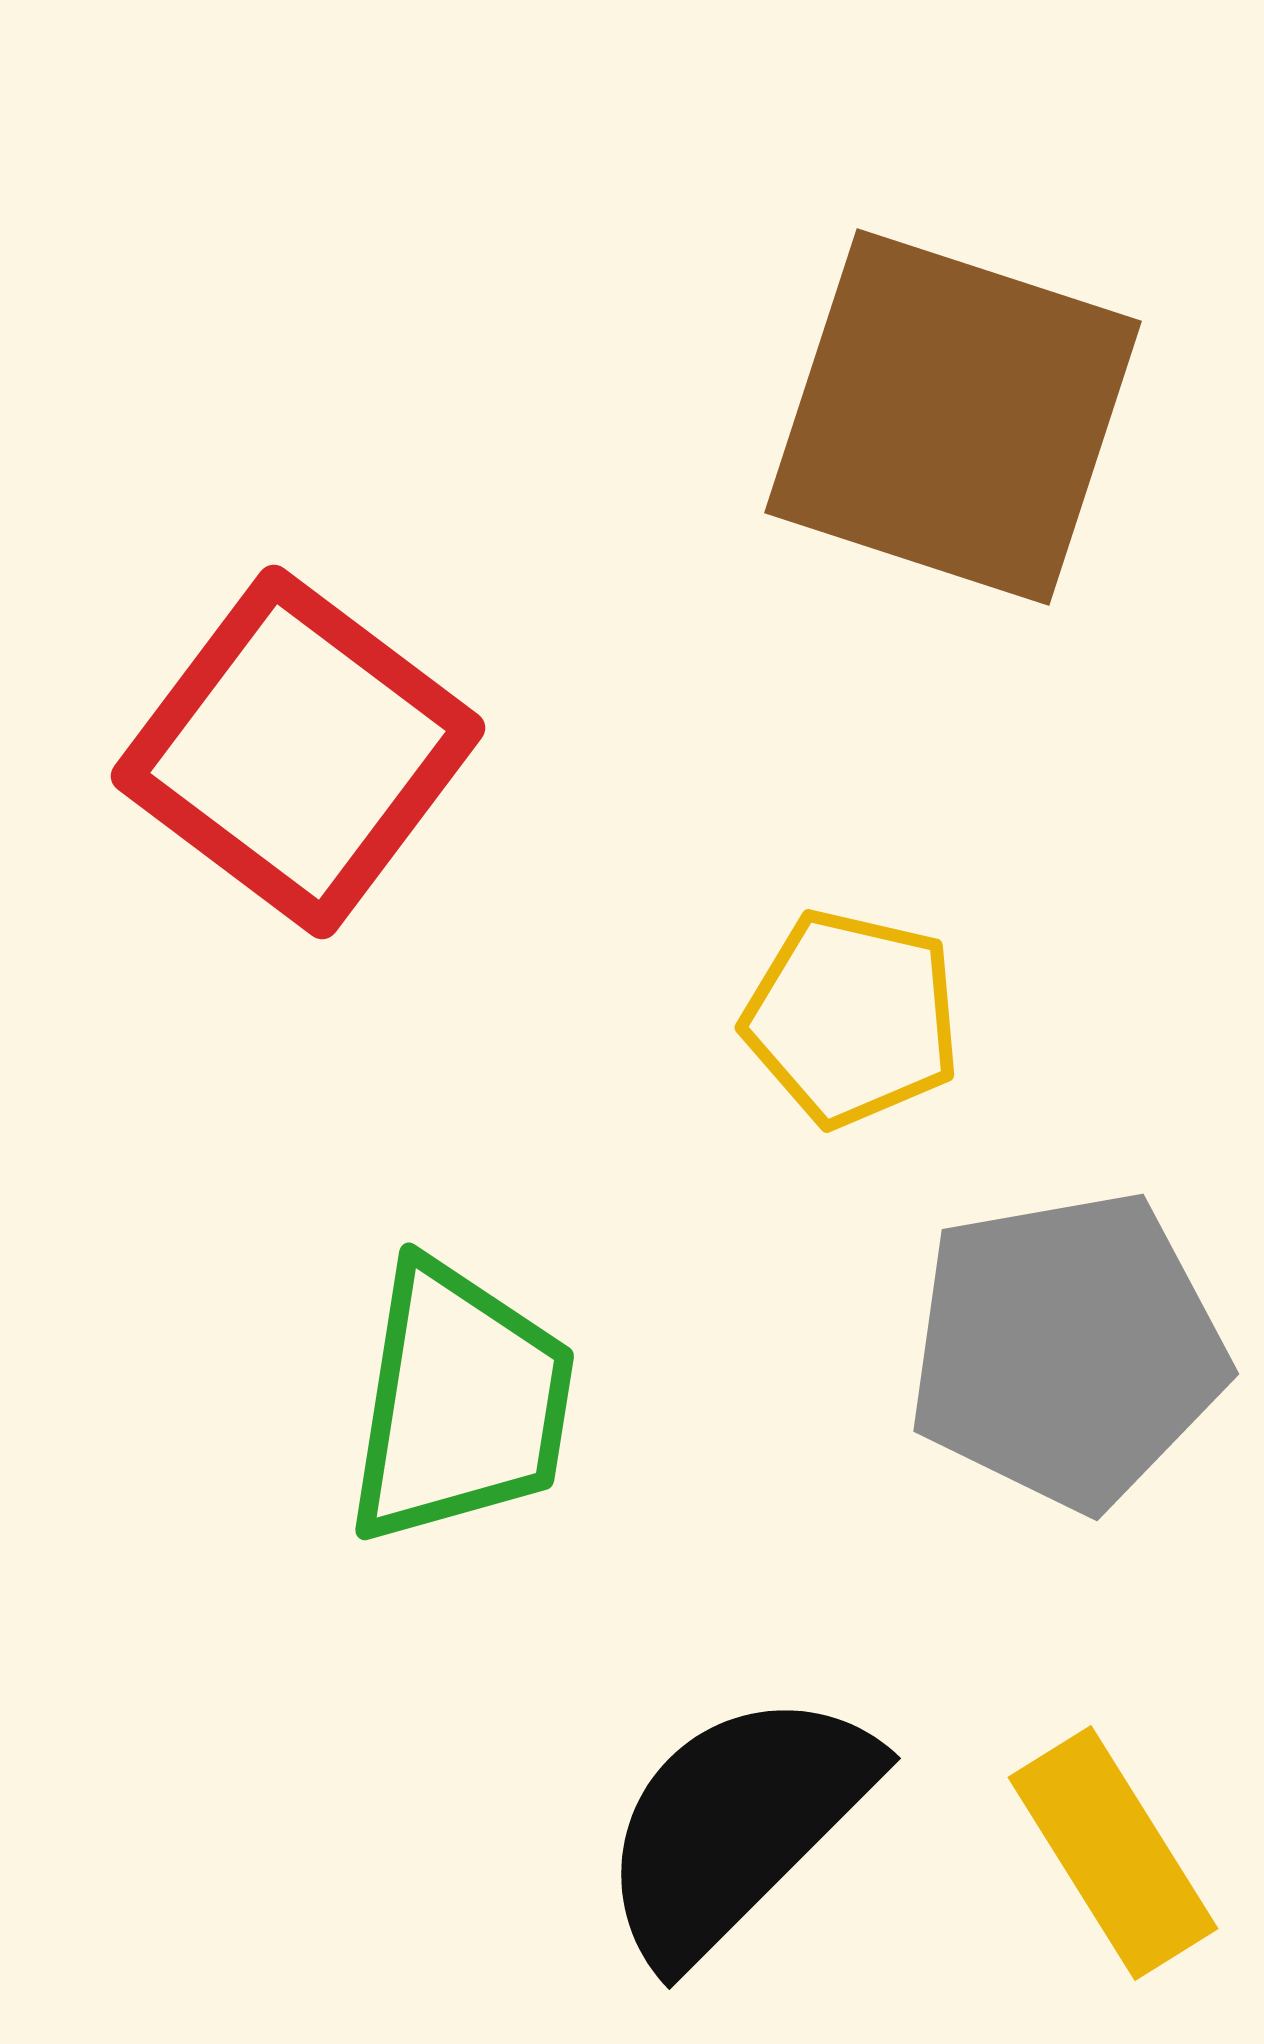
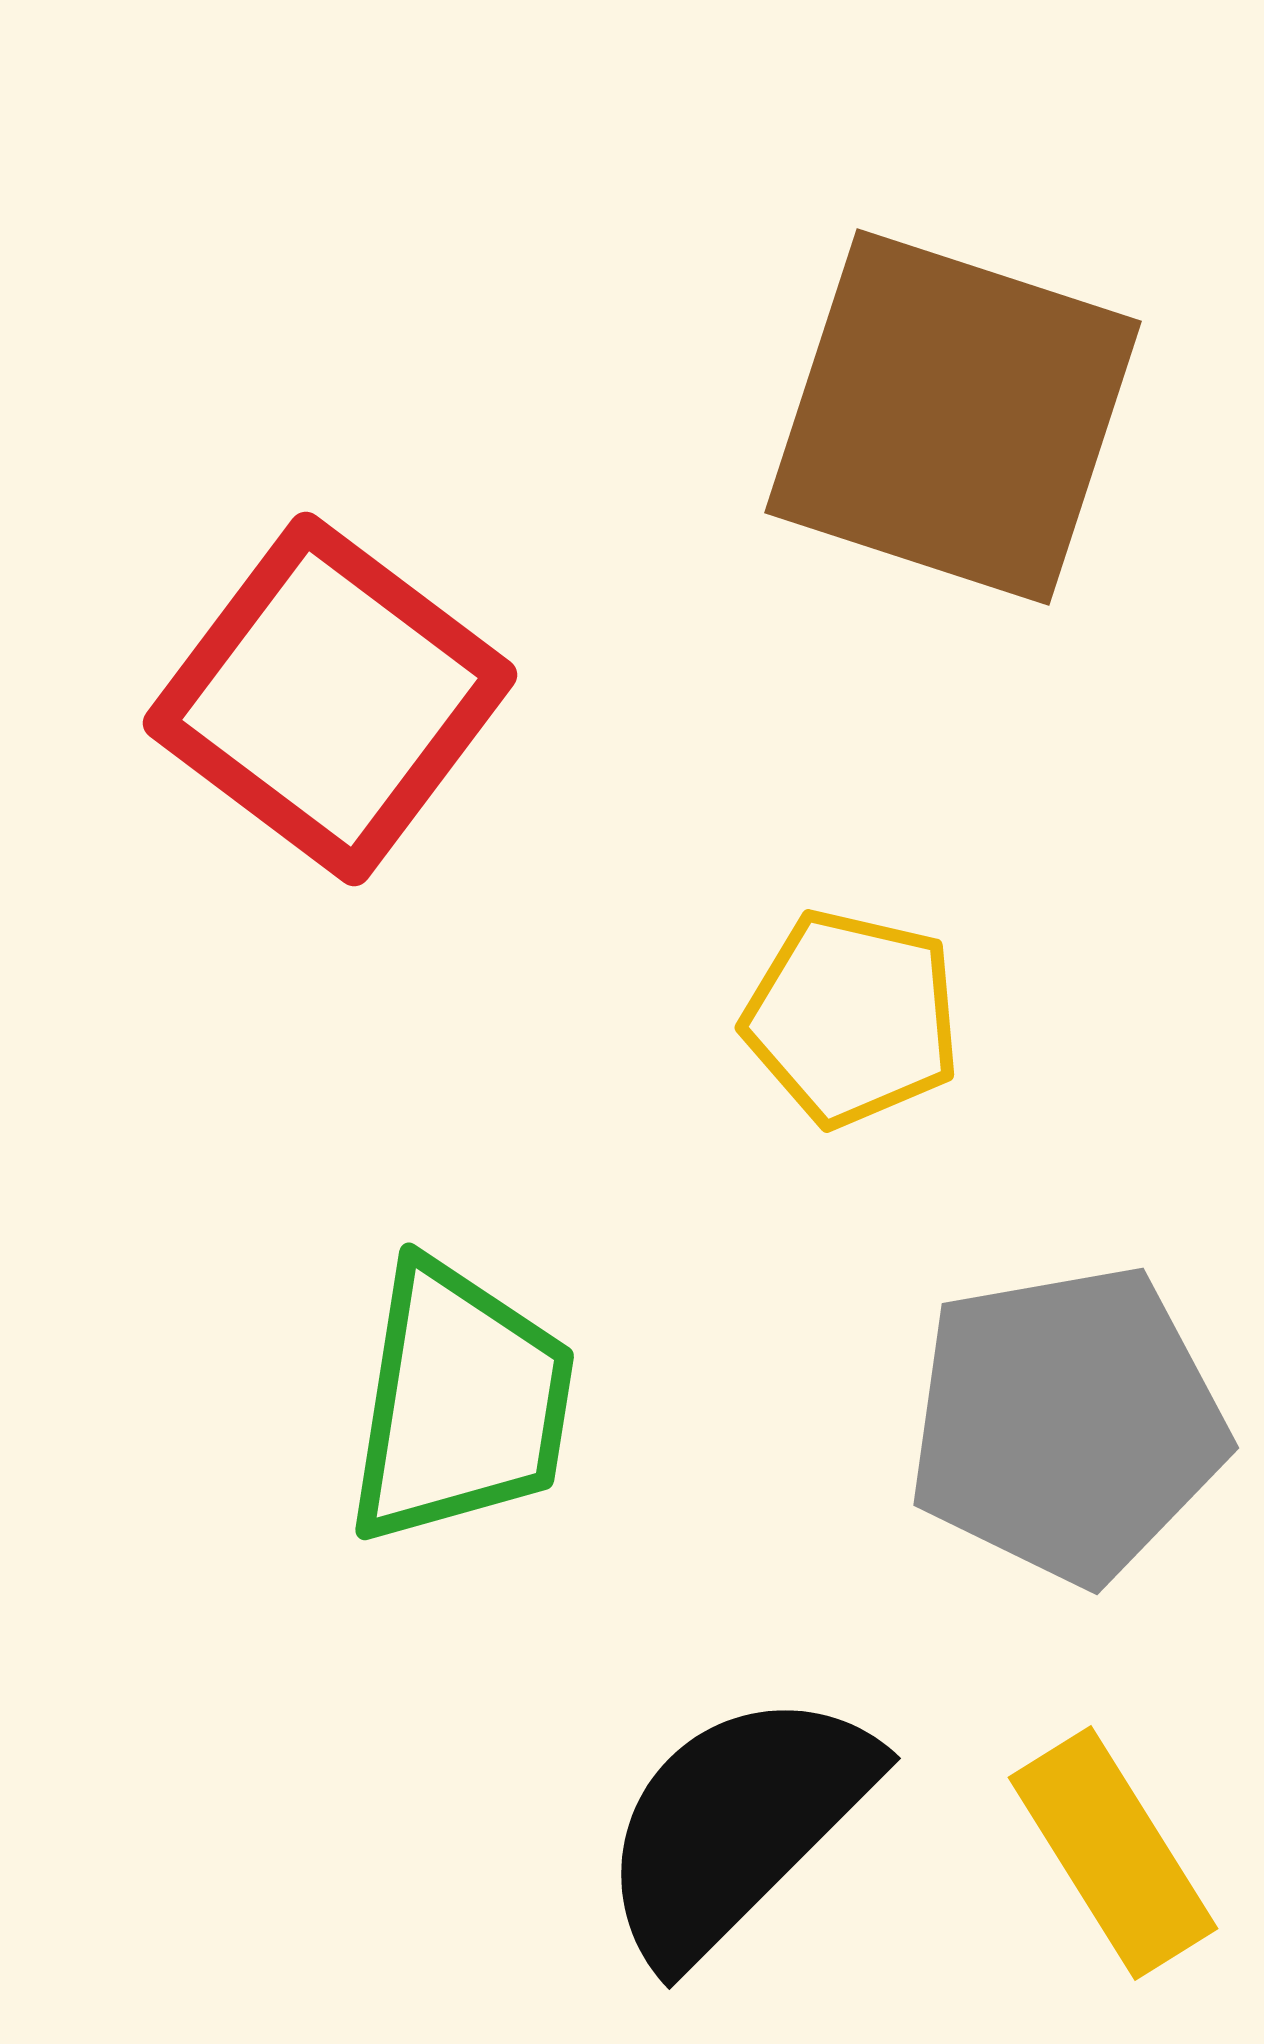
red square: moved 32 px right, 53 px up
gray pentagon: moved 74 px down
